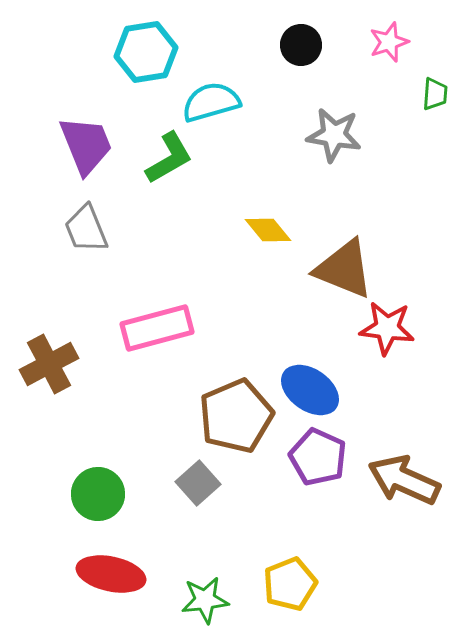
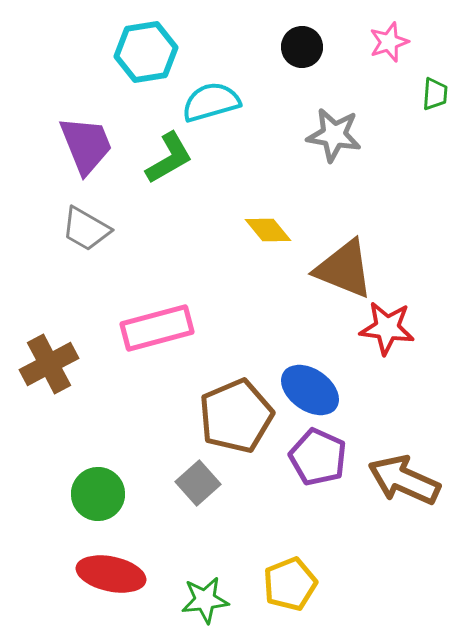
black circle: moved 1 px right, 2 px down
gray trapezoid: rotated 38 degrees counterclockwise
